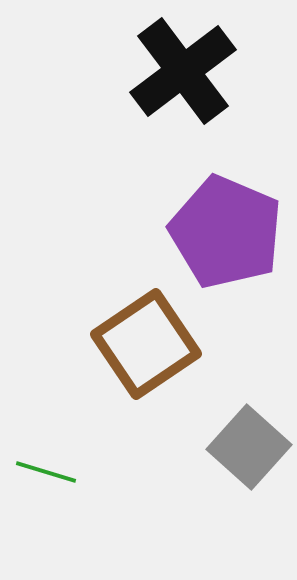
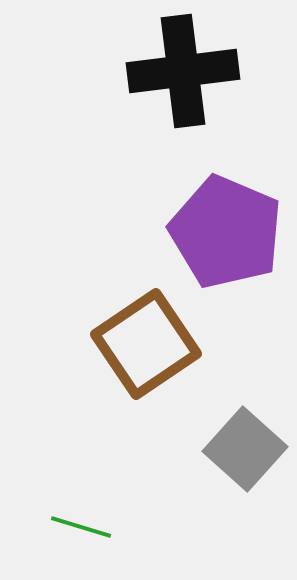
black cross: rotated 30 degrees clockwise
gray square: moved 4 px left, 2 px down
green line: moved 35 px right, 55 px down
